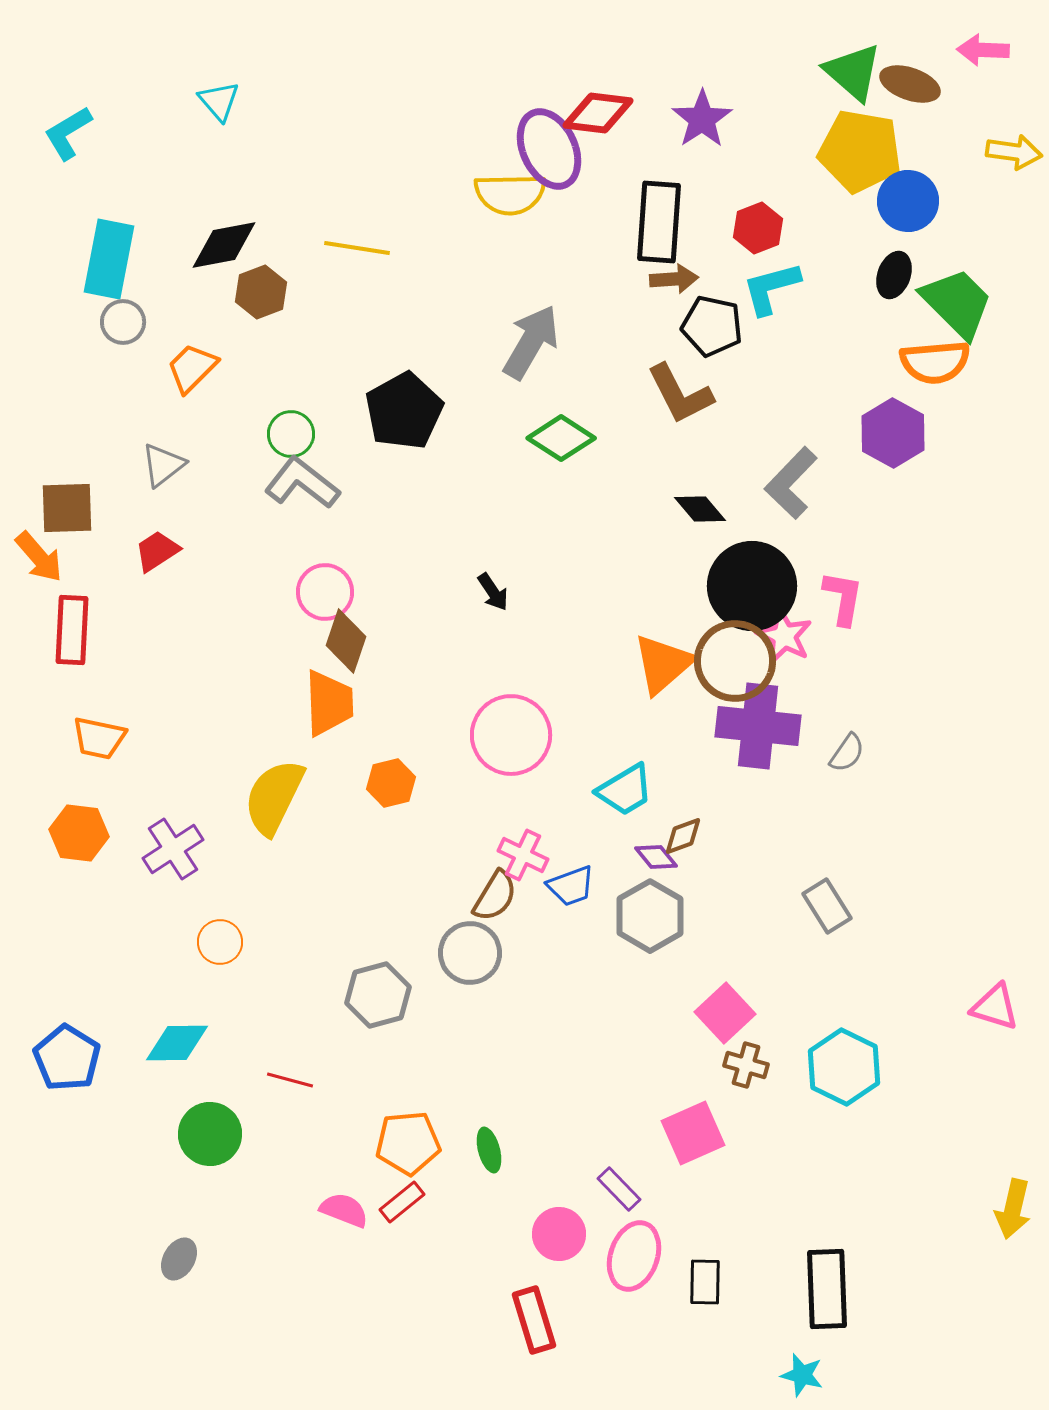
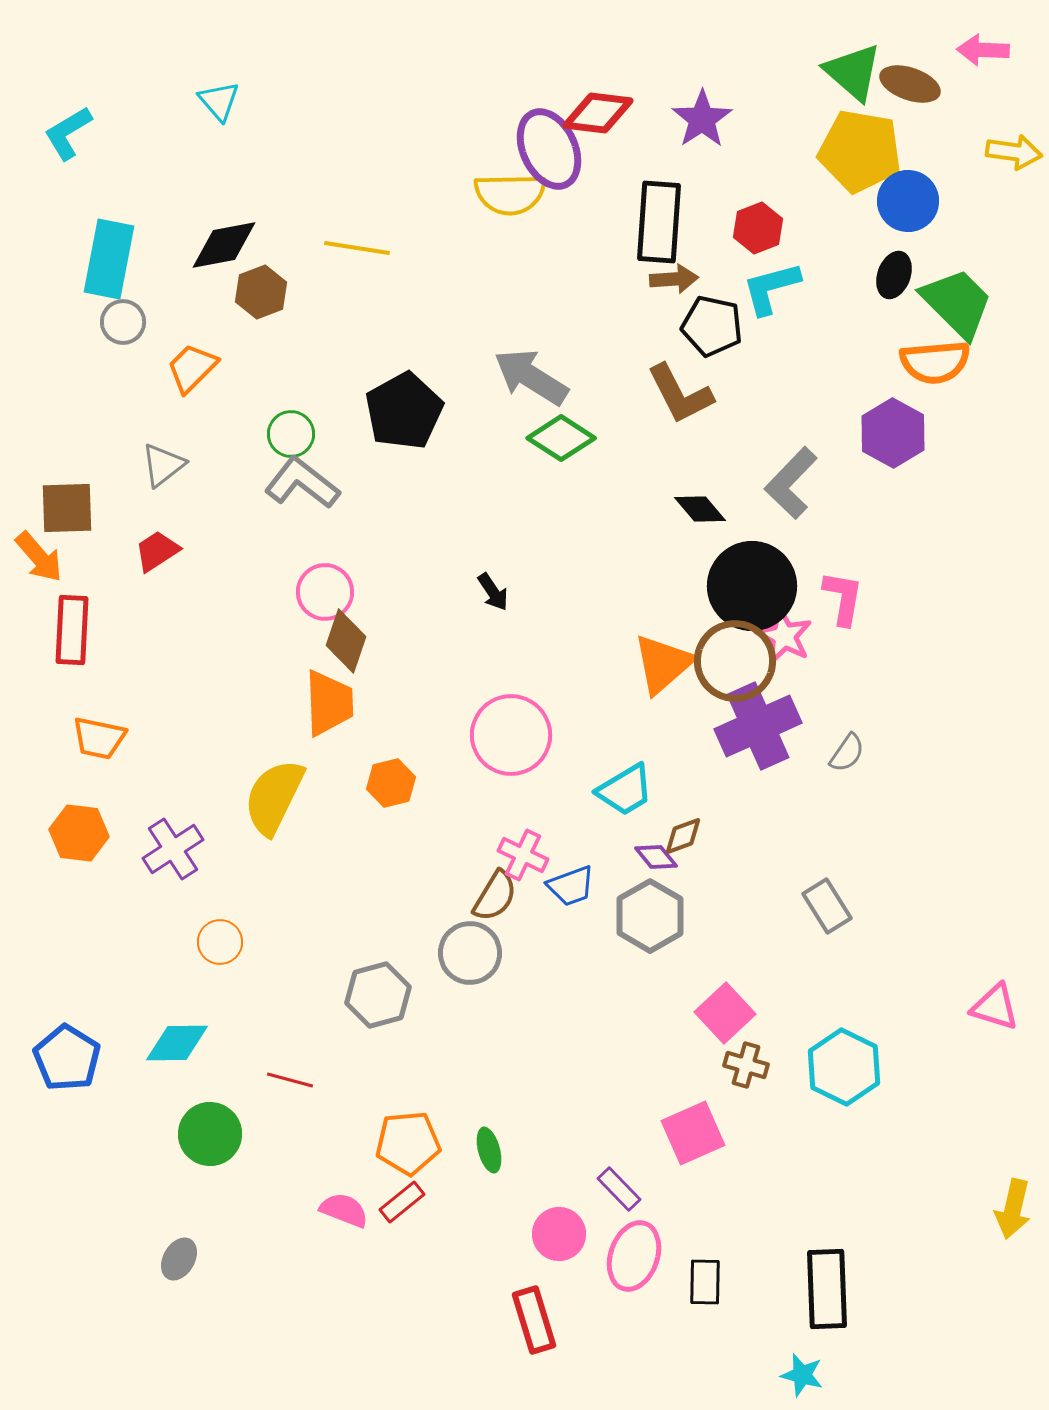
gray arrow at (531, 342): moved 35 px down; rotated 88 degrees counterclockwise
purple cross at (758, 726): rotated 30 degrees counterclockwise
